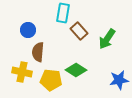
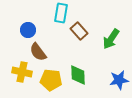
cyan rectangle: moved 2 px left
green arrow: moved 4 px right
brown semicircle: rotated 42 degrees counterclockwise
green diamond: moved 2 px right, 5 px down; rotated 55 degrees clockwise
